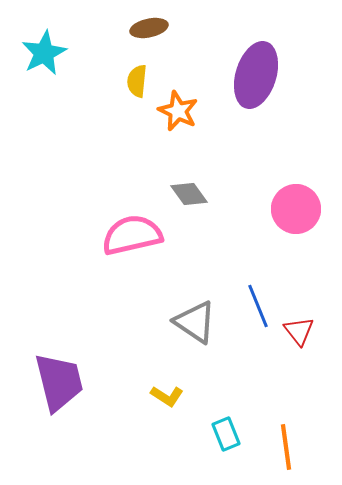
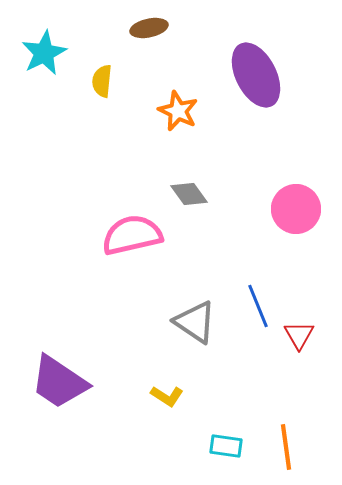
purple ellipse: rotated 44 degrees counterclockwise
yellow semicircle: moved 35 px left
red triangle: moved 4 px down; rotated 8 degrees clockwise
purple trapezoid: rotated 138 degrees clockwise
cyan rectangle: moved 12 px down; rotated 60 degrees counterclockwise
